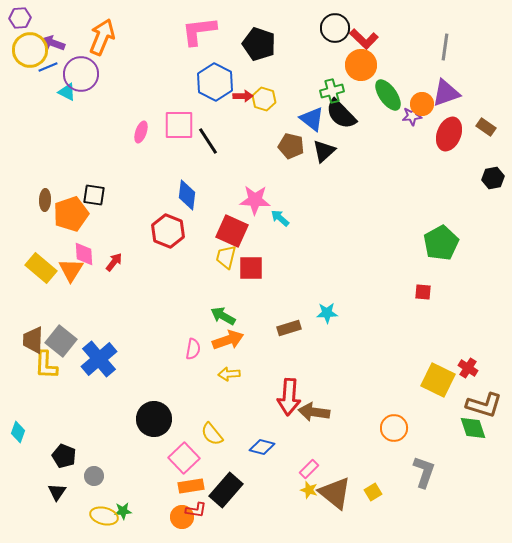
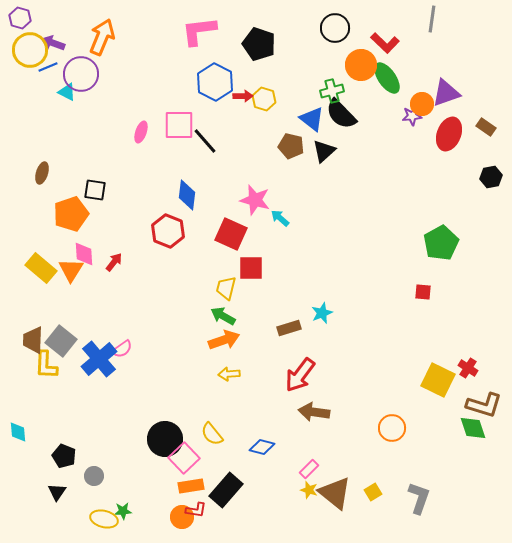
purple hexagon at (20, 18): rotated 20 degrees clockwise
red L-shape at (364, 39): moved 21 px right, 4 px down
gray line at (445, 47): moved 13 px left, 28 px up
green ellipse at (388, 95): moved 1 px left, 17 px up
black line at (208, 141): moved 3 px left; rotated 8 degrees counterclockwise
black hexagon at (493, 178): moved 2 px left, 1 px up
black square at (94, 195): moved 1 px right, 5 px up
brown ellipse at (45, 200): moved 3 px left, 27 px up; rotated 15 degrees clockwise
pink star at (255, 200): rotated 12 degrees clockwise
red square at (232, 231): moved 1 px left, 3 px down
yellow trapezoid at (226, 257): moved 31 px down
cyan star at (327, 313): moved 5 px left; rotated 20 degrees counterclockwise
orange arrow at (228, 340): moved 4 px left
pink semicircle at (193, 349): moved 71 px left; rotated 45 degrees clockwise
red arrow at (289, 397): moved 11 px right, 22 px up; rotated 33 degrees clockwise
black circle at (154, 419): moved 11 px right, 20 px down
orange circle at (394, 428): moved 2 px left
cyan diamond at (18, 432): rotated 25 degrees counterclockwise
gray L-shape at (424, 472): moved 5 px left, 26 px down
yellow ellipse at (104, 516): moved 3 px down
